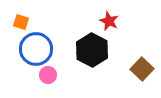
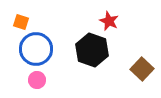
black hexagon: rotated 8 degrees counterclockwise
pink circle: moved 11 px left, 5 px down
